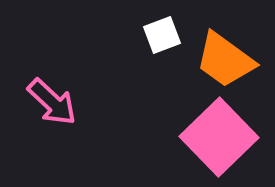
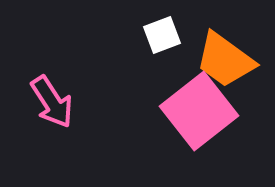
pink arrow: rotated 14 degrees clockwise
pink square: moved 20 px left, 26 px up; rotated 6 degrees clockwise
